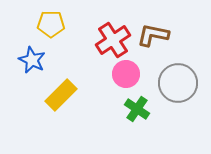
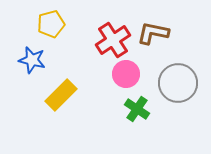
yellow pentagon: rotated 16 degrees counterclockwise
brown L-shape: moved 2 px up
blue star: rotated 12 degrees counterclockwise
